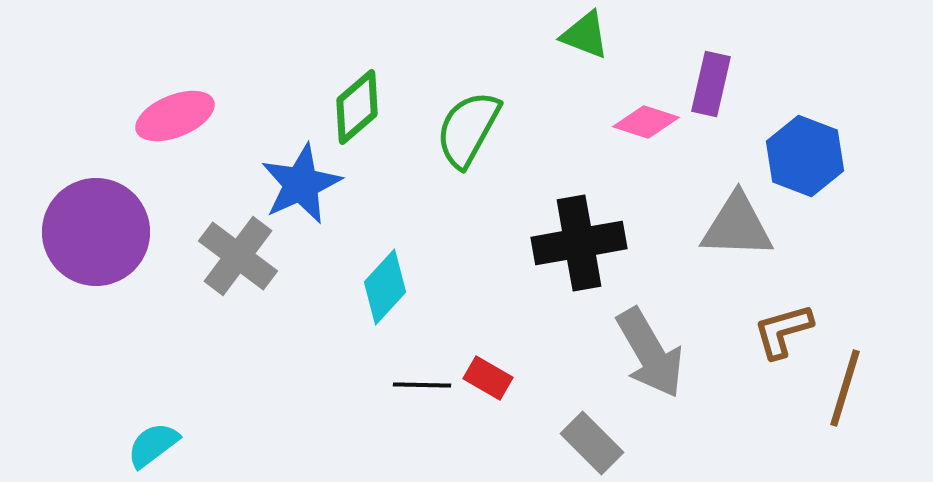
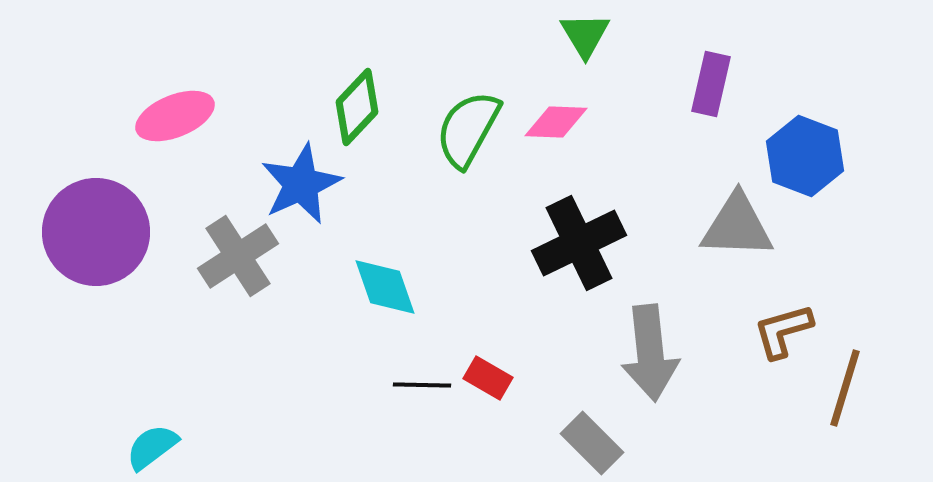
green triangle: rotated 38 degrees clockwise
green diamond: rotated 6 degrees counterclockwise
pink diamond: moved 90 px left; rotated 16 degrees counterclockwise
black cross: rotated 16 degrees counterclockwise
gray cross: rotated 20 degrees clockwise
cyan diamond: rotated 62 degrees counterclockwise
gray arrow: rotated 24 degrees clockwise
cyan semicircle: moved 1 px left, 2 px down
